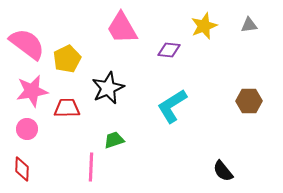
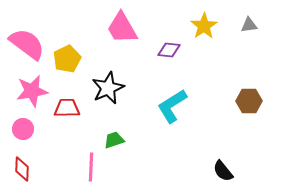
yellow star: rotated 12 degrees counterclockwise
pink circle: moved 4 px left
